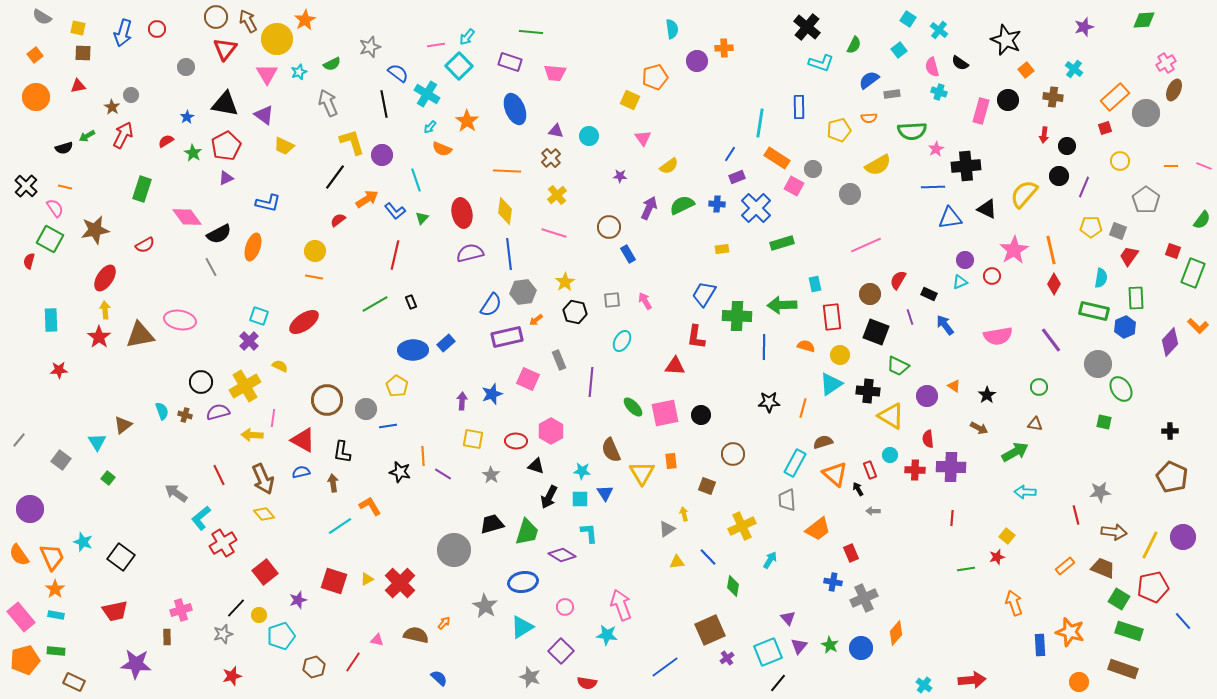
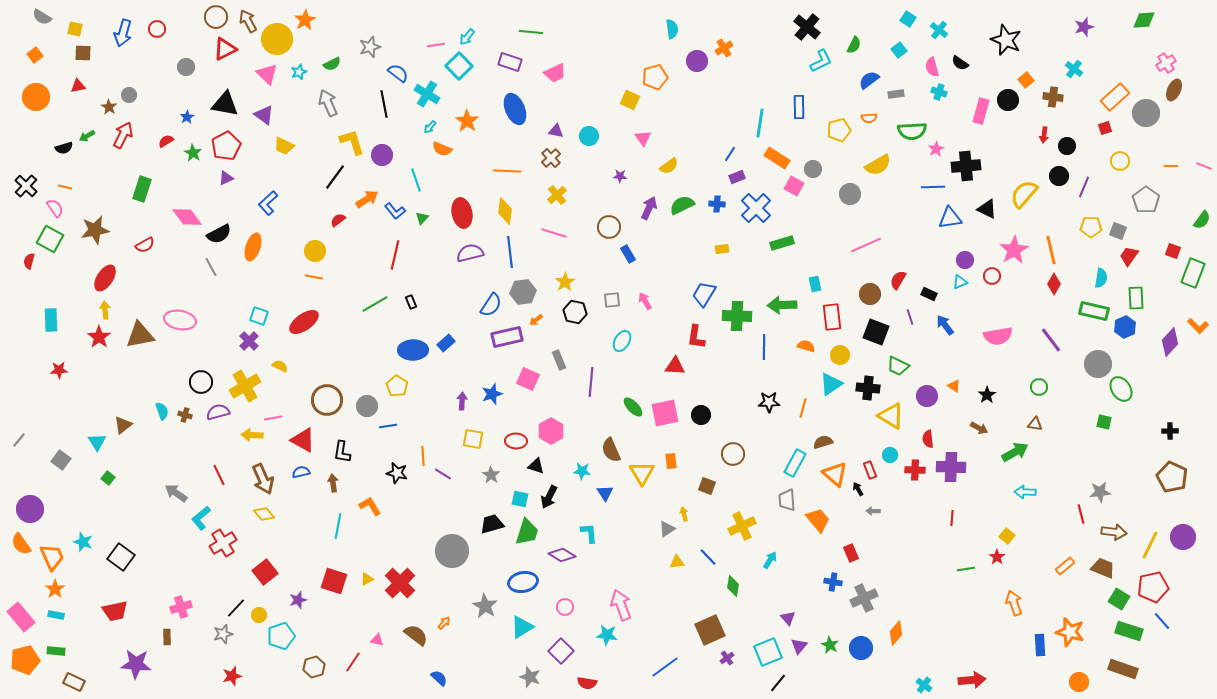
yellow square at (78, 28): moved 3 px left, 1 px down
orange cross at (724, 48): rotated 30 degrees counterclockwise
red triangle at (225, 49): rotated 25 degrees clockwise
cyan L-shape at (821, 63): moved 2 px up; rotated 45 degrees counterclockwise
orange square at (1026, 70): moved 10 px down
pink trapezoid at (555, 73): rotated 30 degrees counterclockwise
pink triangle at (267, 74): rotated 15 degrees counterclockwise
gray rectangle at (892, 94): moved 4 px right
gray circle at (131, 95): moved 2 px left
brown star at (112, 107): moved 3 px left
blue L-shape at (268, 203): rotated 125 degrees clockwise
blue line at (509, 254): moved 1 px right, 2 px up
black cross at (868, 391): moved 3 px up
gray circle at (366, 409): moved 1 px right, 3 px up
pink line at (273, 418): rotated 72 degrees clockwise
black star at (400, 472): moved 3 px left, 1 px down
cyan square at (580, 499): moved 60 px left; rotated 12 degrees clockwise
red line at (1076, 515): moved 5 px right, 1 px up
cyan line at (340, 526): moved 2 px left; rotated 45 degrees counterclockwise
orange trapezoid at (818, 529): moved 9 px up; rotated 92 degrees counterclockwise
gray circle at (454, 550): moved 2 px left, 1 px down
orange semicircle at (19, 555): moved 2 px right, 11 px up
red star at (997, 557): rotated 21 degrees counterclockwise
pink cross at (181, 610): moved 3 px up
blue line at (1183, 621): moved 21 px left
brown semicircle at (416, 635): rotated 25 degrees clockwise
